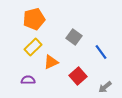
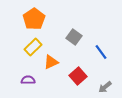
orange pentagon: rotated 20 degrees counterclockwise
